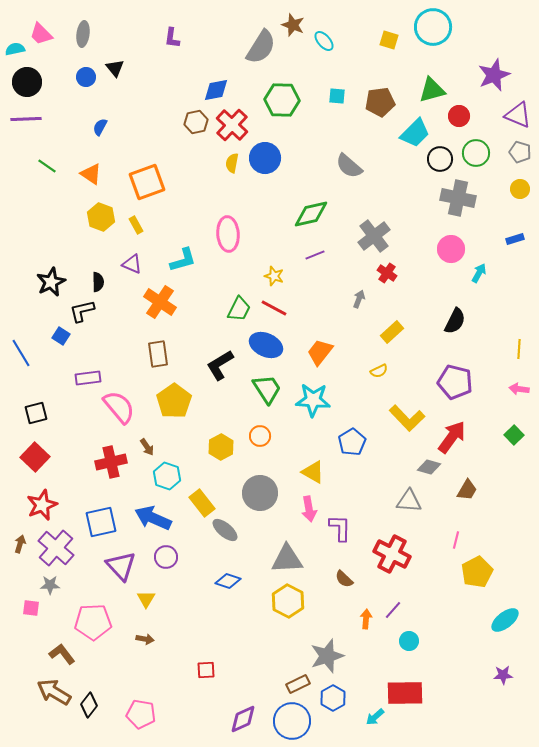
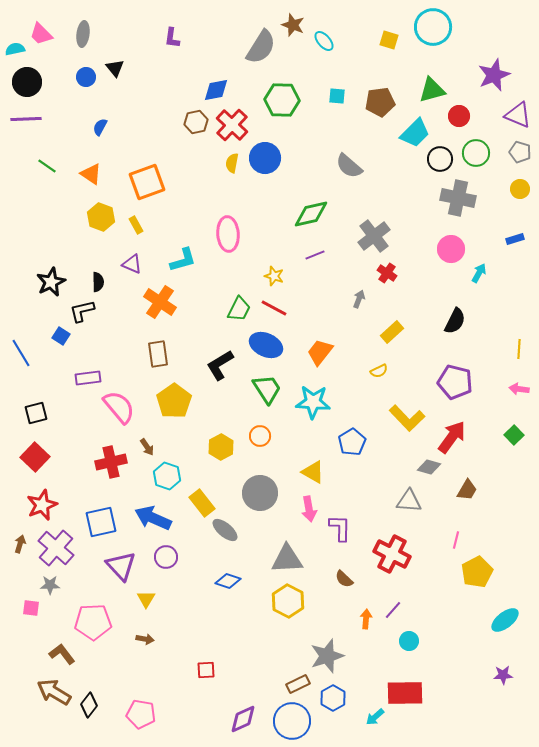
cyan star at (313, 400): moved 2 px down
